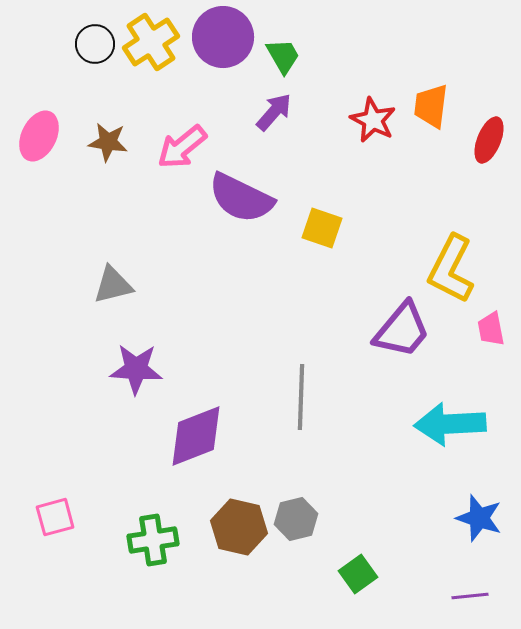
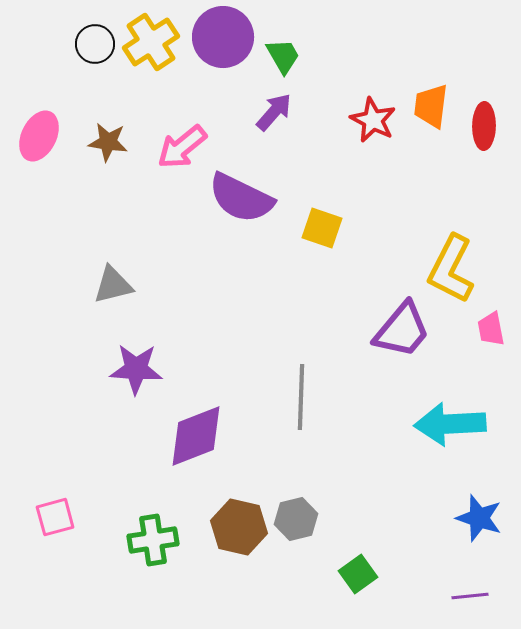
red ellipse: moved 5 px left, 14 px up; rotated 21 degrees counterclockwise
